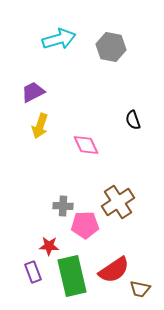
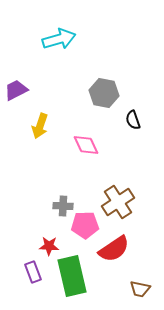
gray hexagon: moved 7 px left, 46 px down
purple trapezoid: moved 17 px left, 2 px up
red semicircle: moved 21 px up
